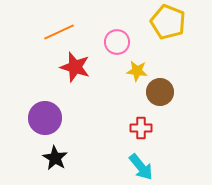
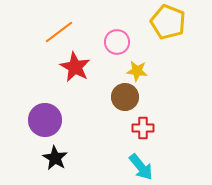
orange line: rotated 12 degrees counterclockwise
red star: rotated 12 degrees clockwise
brown circle: moved 35 px left, 5 px down
purple circle: moved 2 px down
red cross: moved 2 px right
